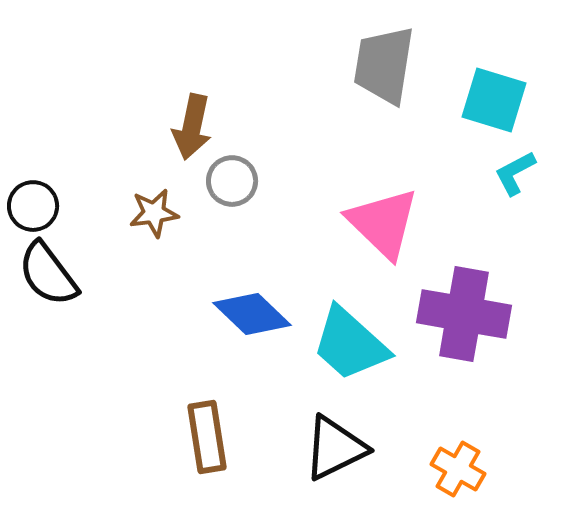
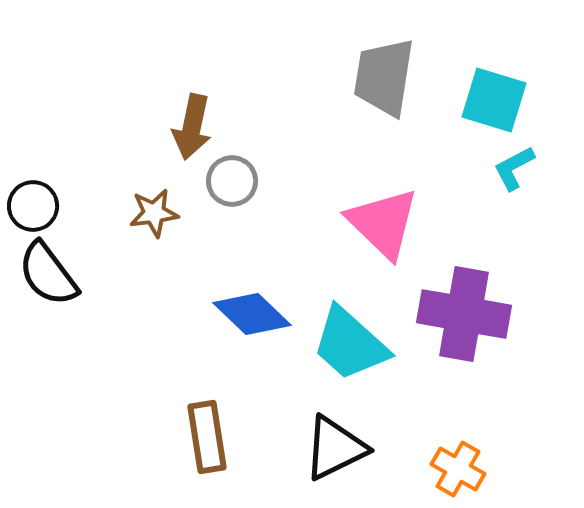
gray trapezoid: moved 12 px down
cyan L-shape: moved 1 px left, 5 px up
